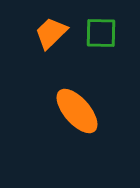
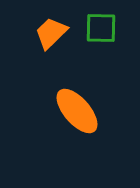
green square: moved 5 px up
